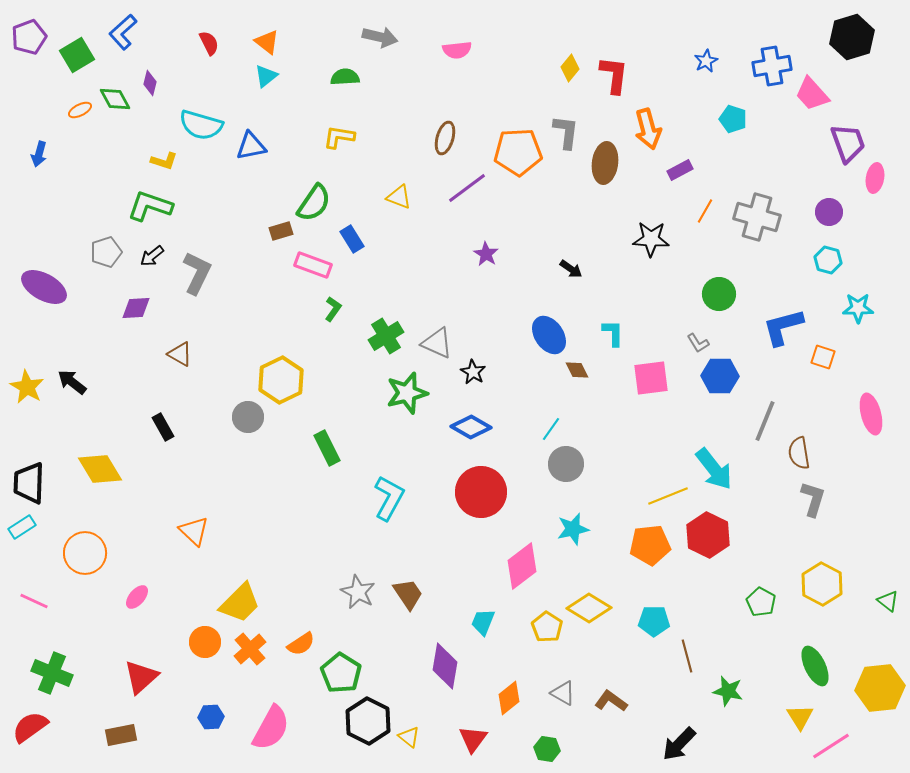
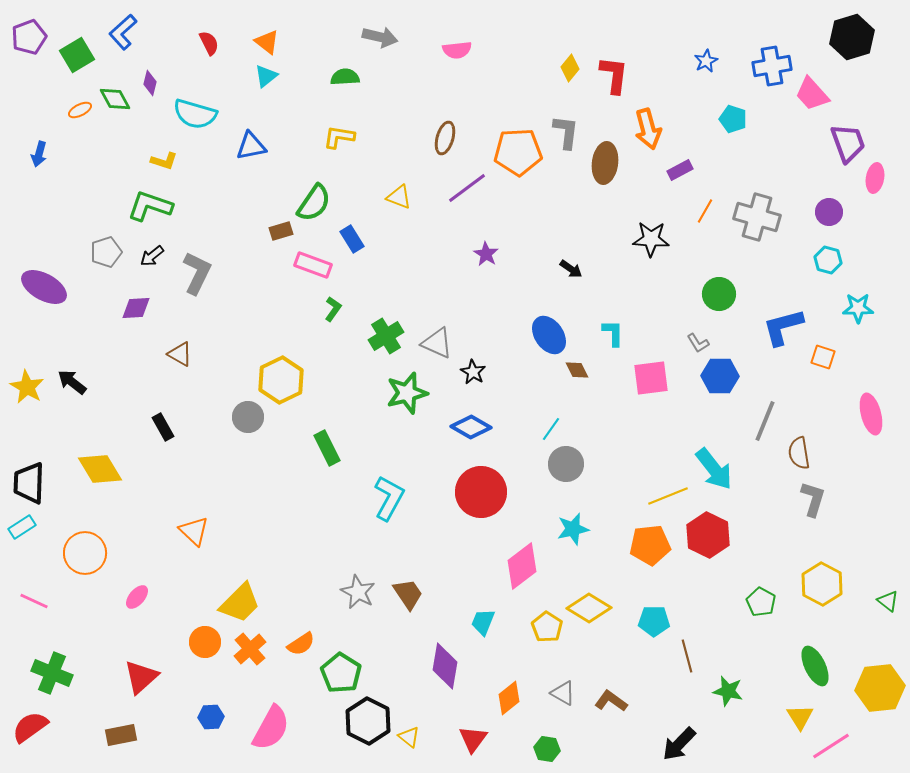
cyan semicircle at (201, 125): moved 6 px left, 11 px up
